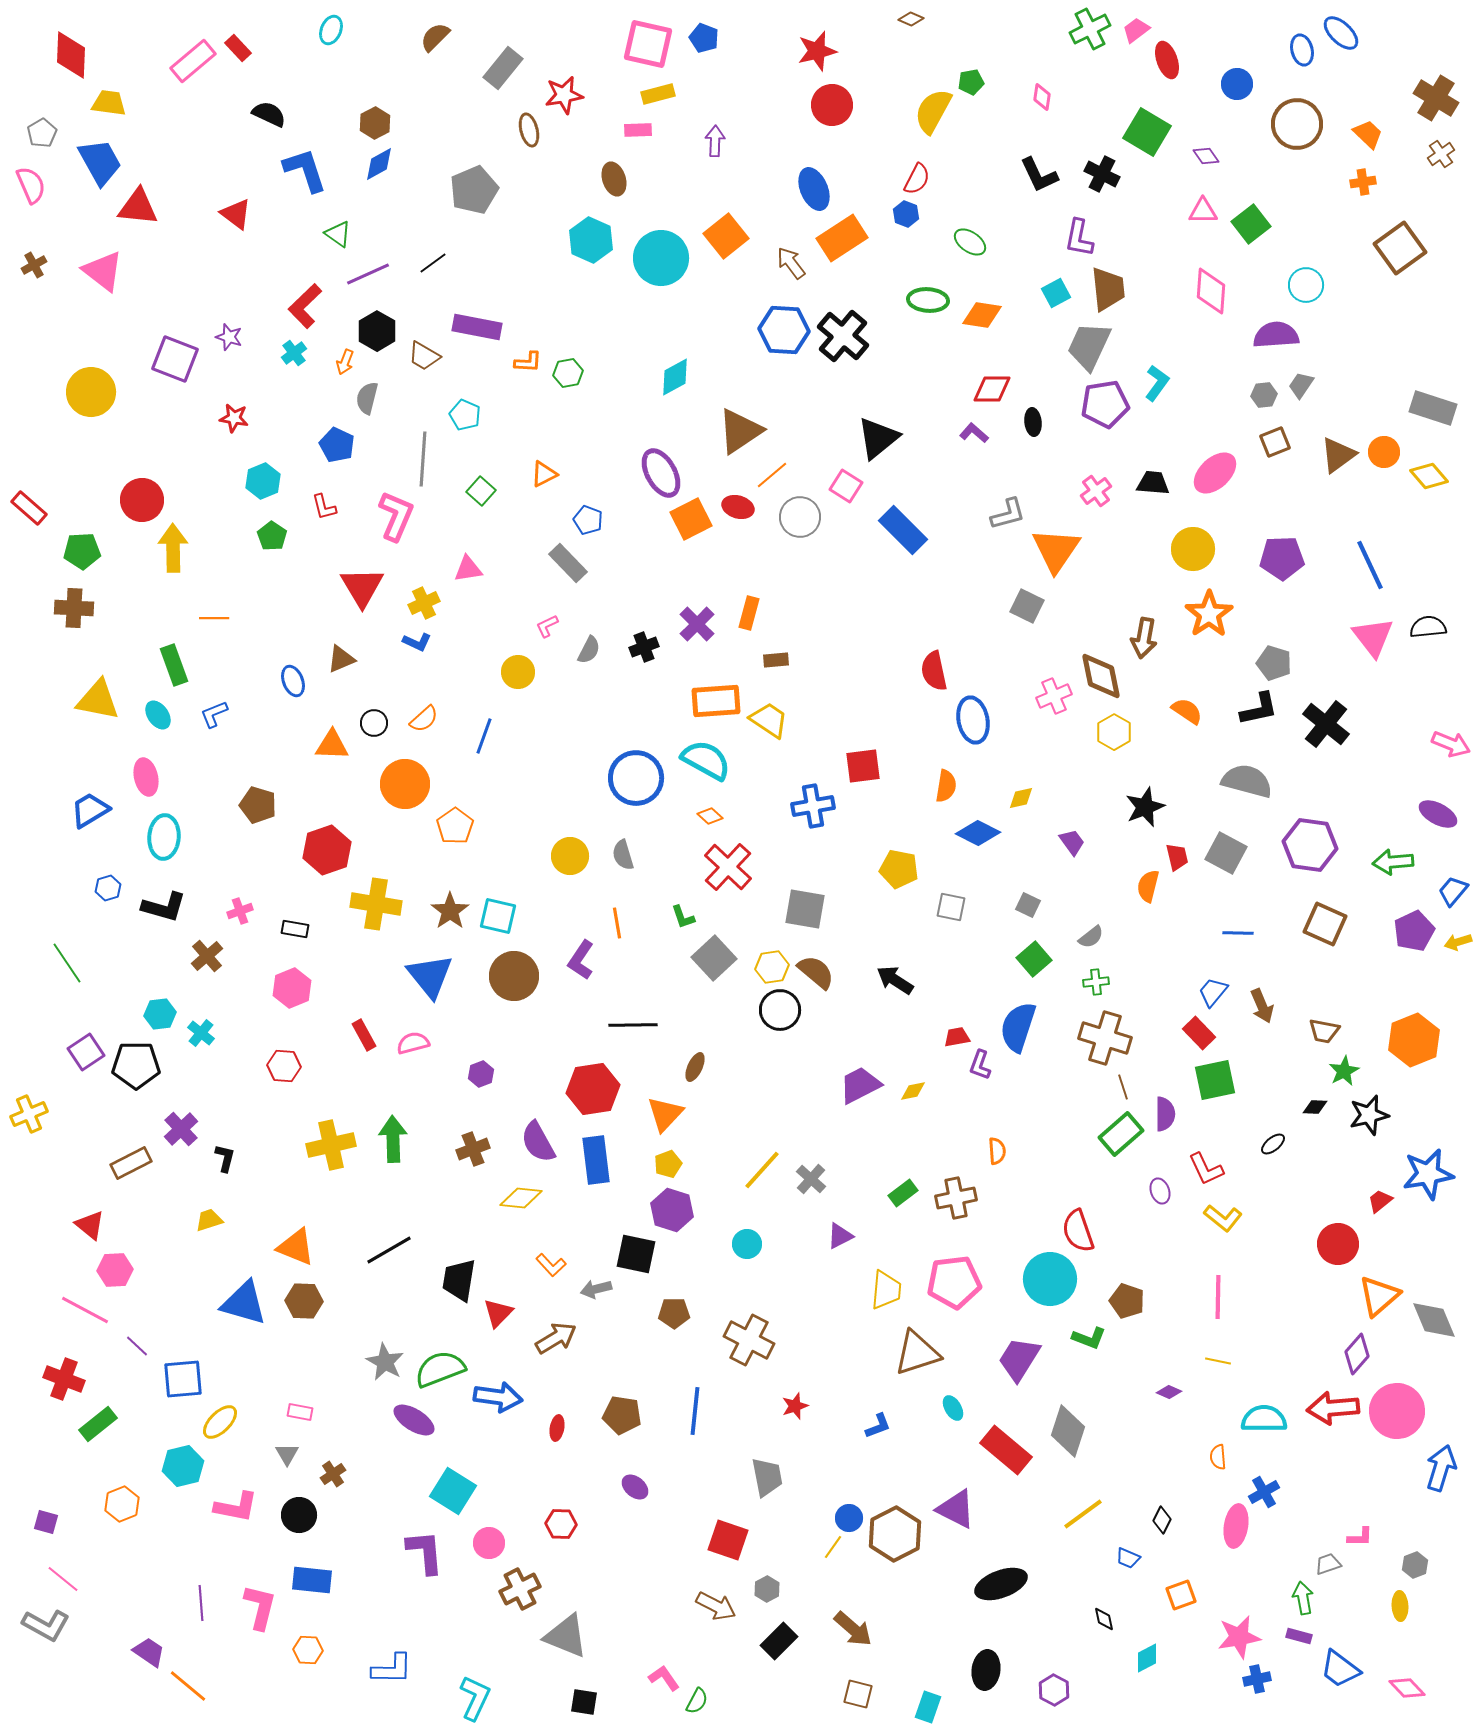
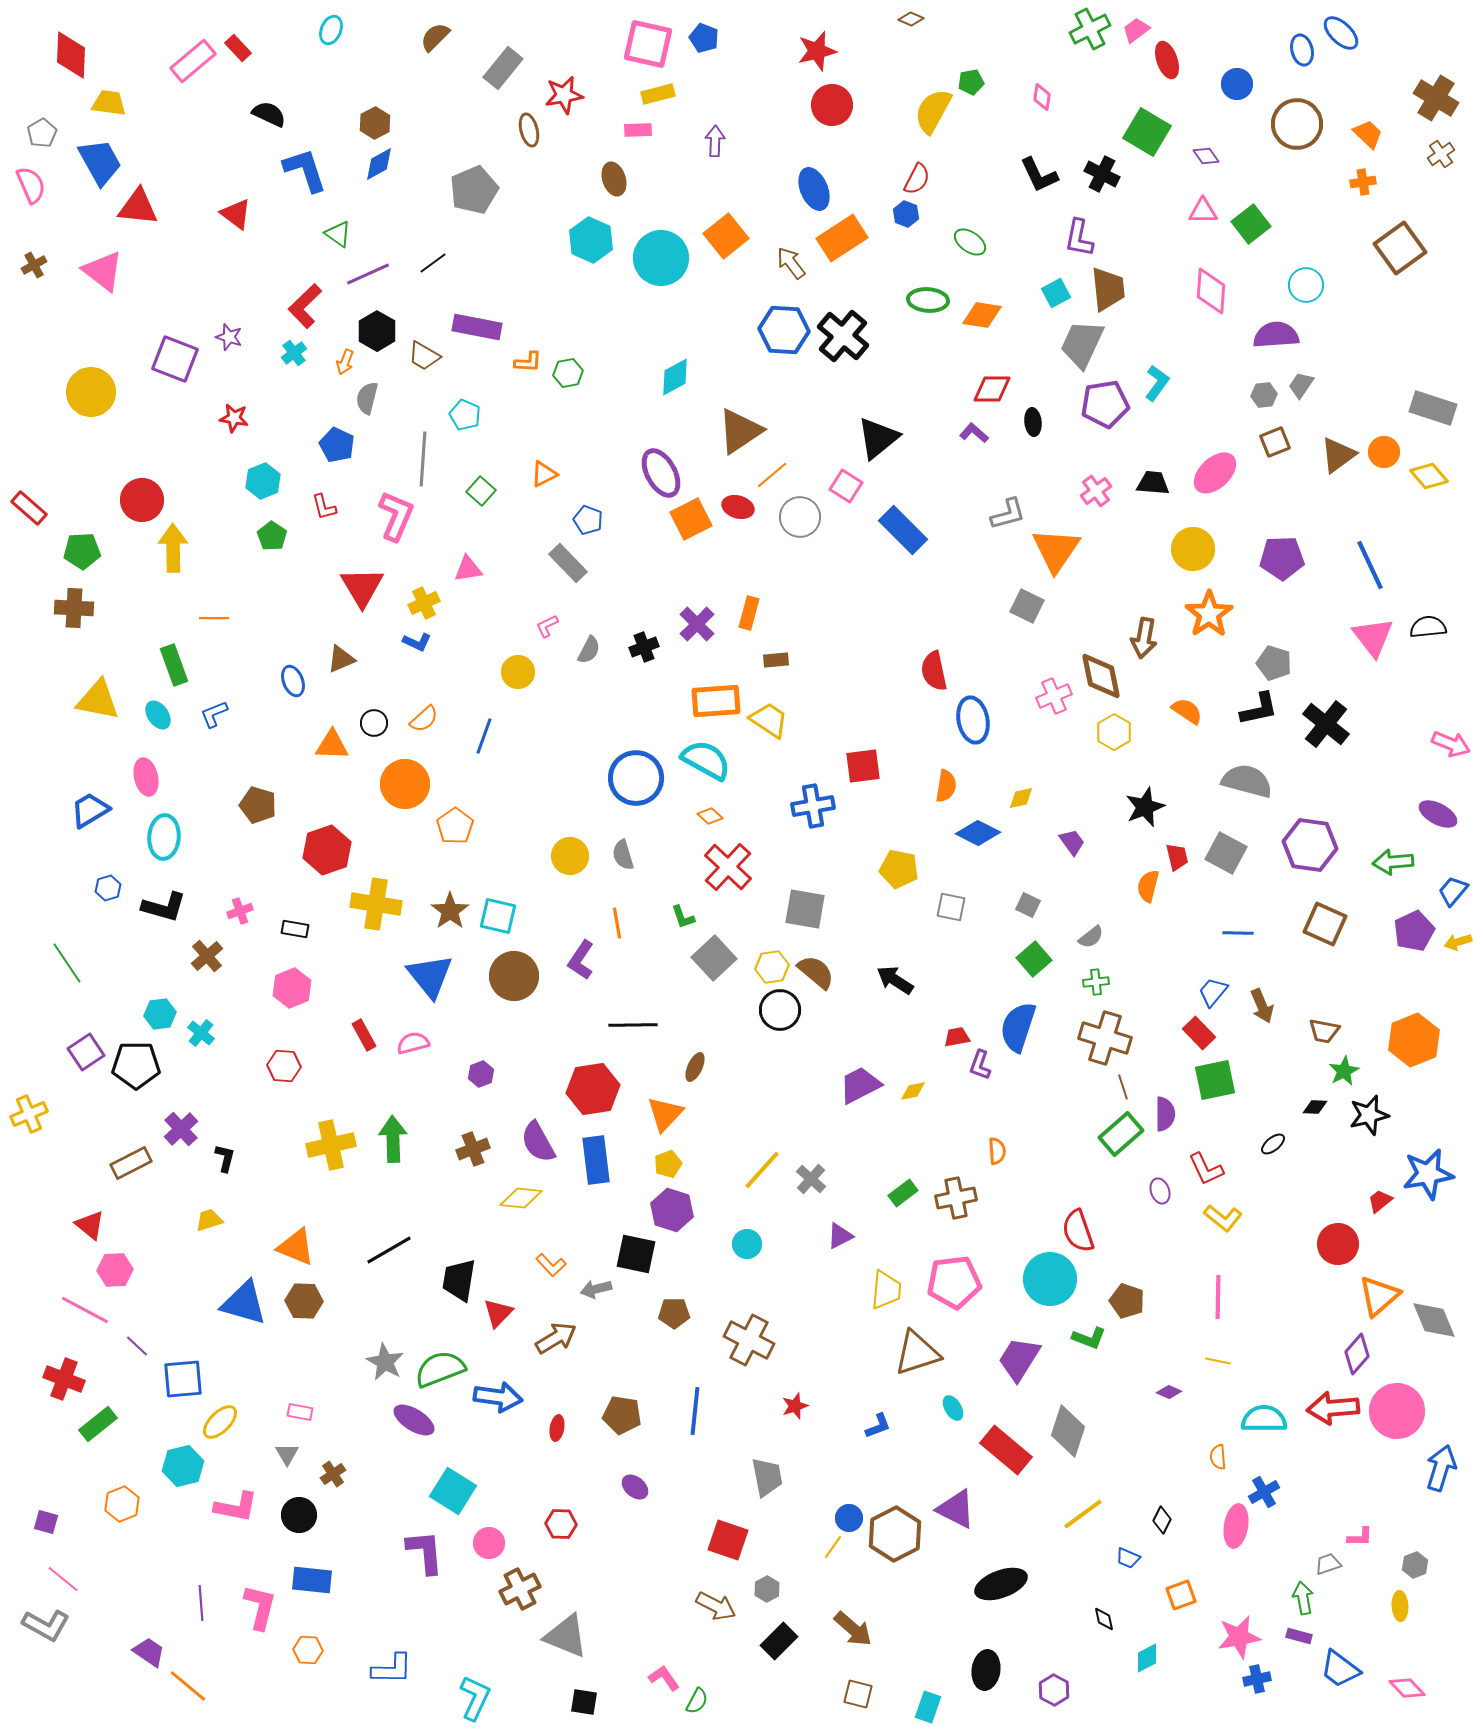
gray trapezoid at (1089, 346): moved 7 px left, 2 px up
